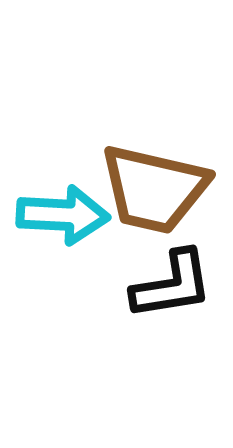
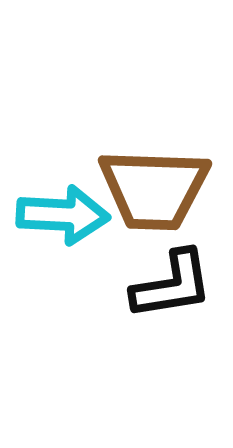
brown trapezoid: rotated 11 degrees counterclockwise
